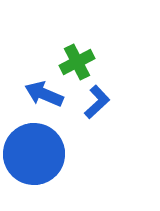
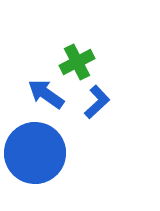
blue arrow: moved 2 px right; rotated 12 degrees clockwise
blue circle: moved 1 px right, 1 px up
